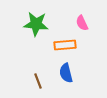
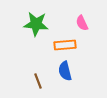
blue semicircle: moved 1 px left, 2 px up
